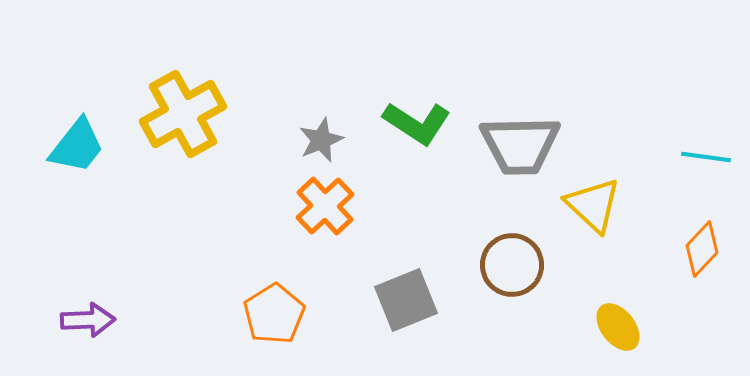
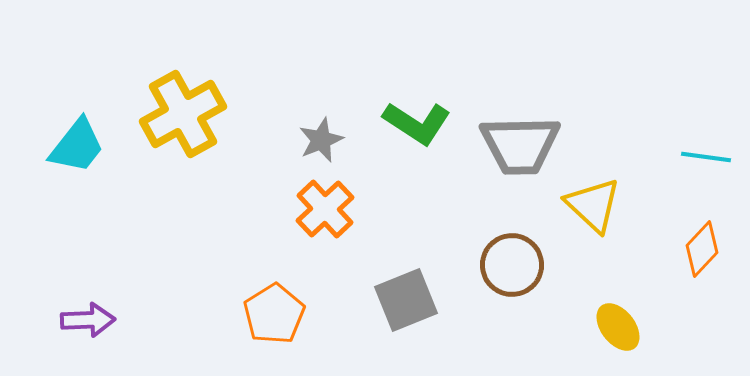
orange cross: moved 3 px down
